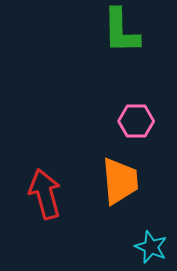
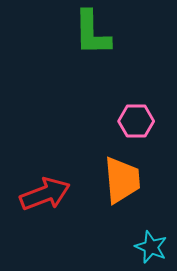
green L-shape: moved 29 px left, 2 px down
orange trapezoid: moved 2 px right, 1 px up
red arrow: rotated 84 degrees clockwise
